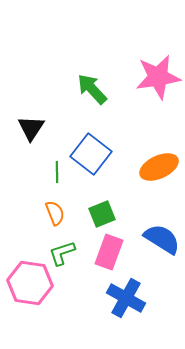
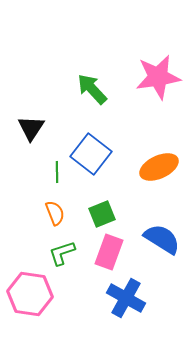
pink hexagon: moved 11 px down
